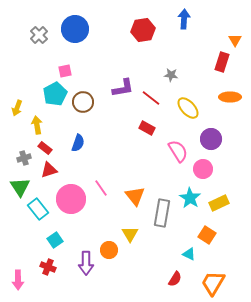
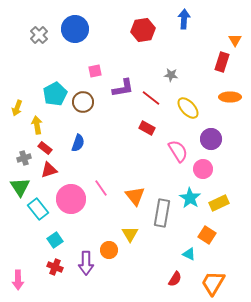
pink square at (65, 71): moved 30 px right
red cross at (48, 267): moved 7 px right
